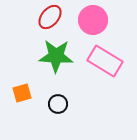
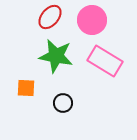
pink circle: moved 1 px left
green star: rotated 8 degrees clockwise
orange square: moved 4 px right, 5 px up; rotated 18 degrees clockwise
black circle: moved 5 px right, 1 px up
